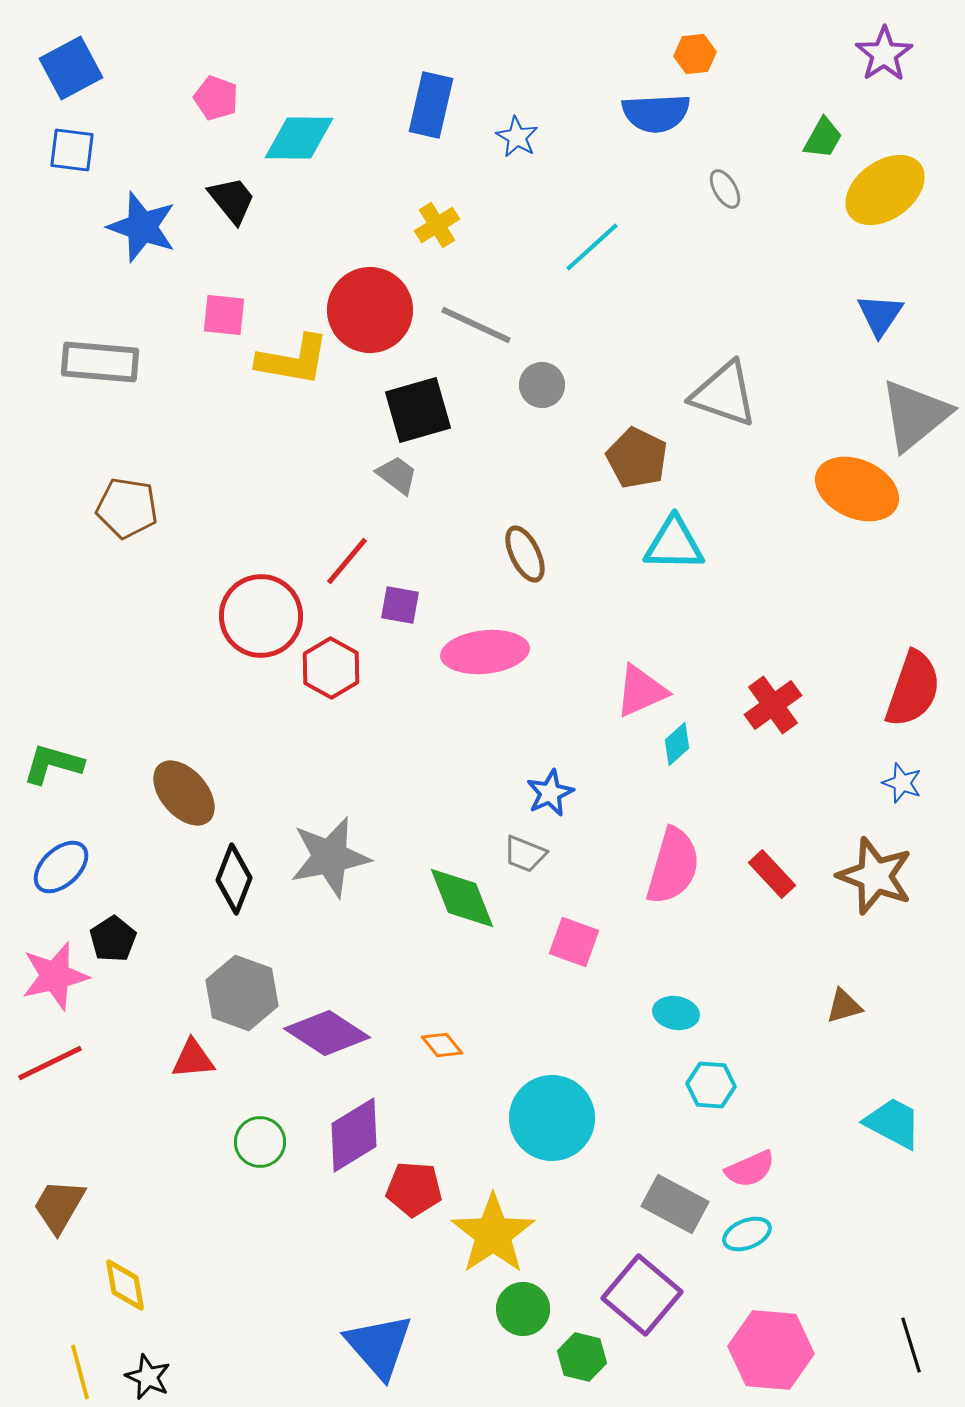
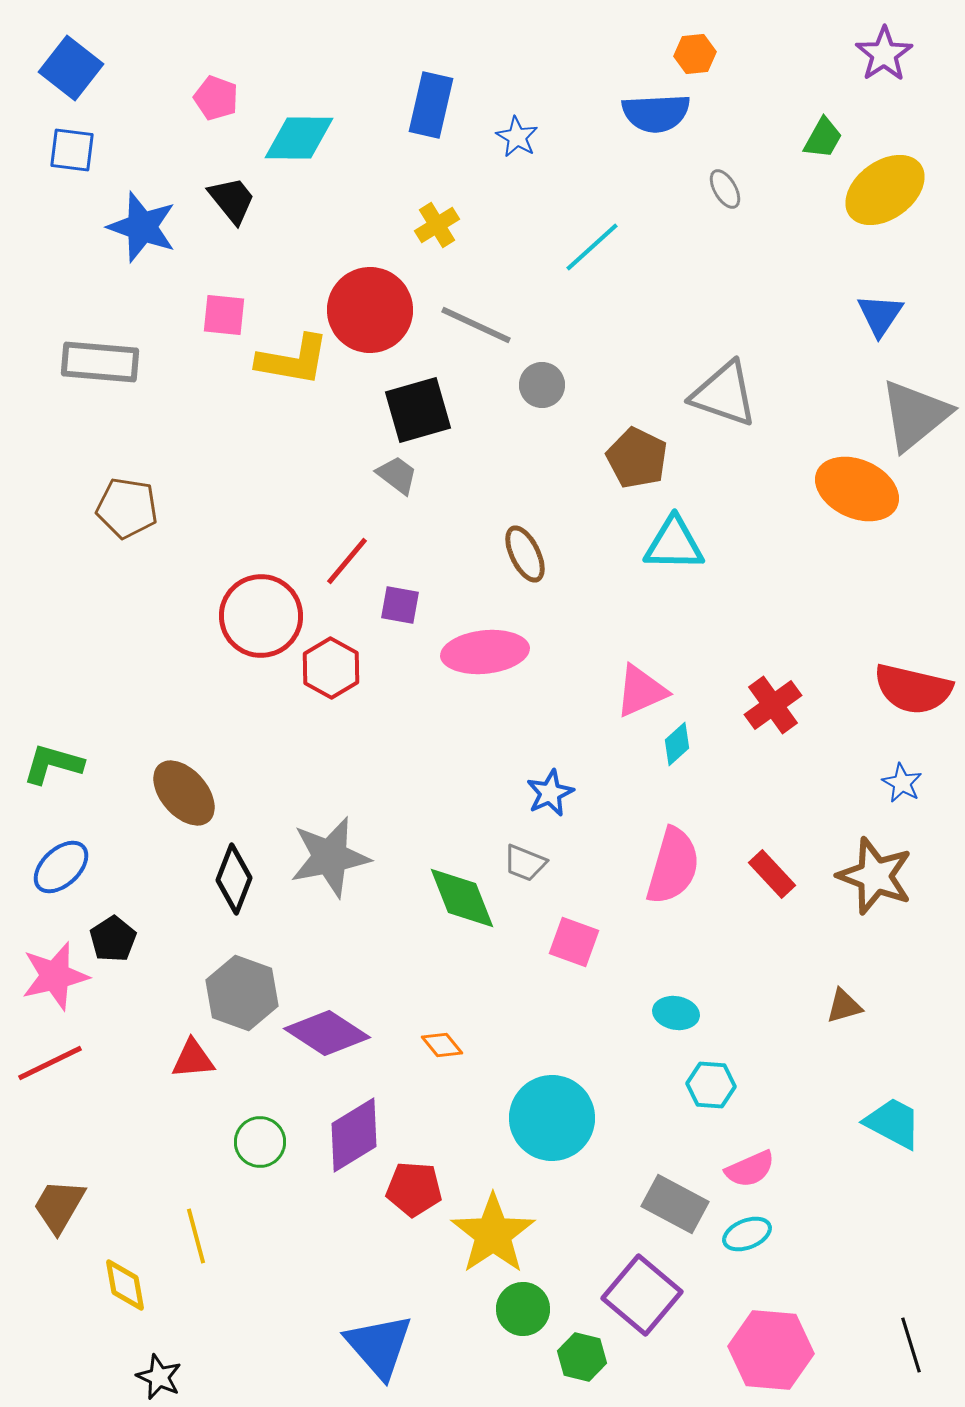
blue square at (71, 68): rotated 24 degrees counterclockwise
red semicircle at (913, 689): rotated 84 degrees clockwise
blue star at (902, 783): rotated 9 degrees clockwise
gray trapezoid at (525, 854): moved 9 px down
yellow line at (80, 1372): moved 116 px right, 136 px up
black star at (148, 1377): moved 11 px right
